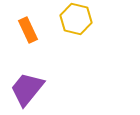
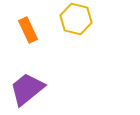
purple trapezoid: rotated 12 degrees clockwise
